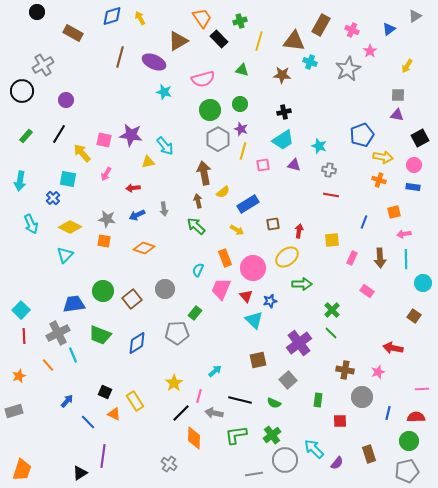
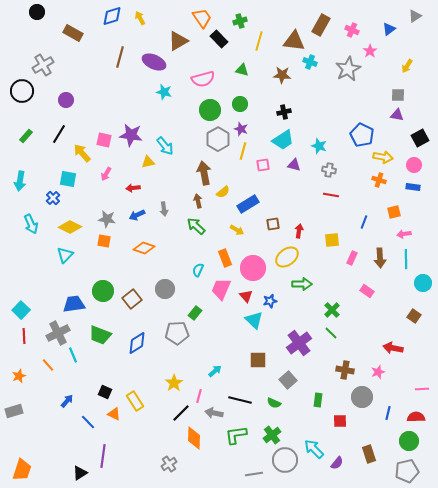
blue pentagon at (362, 135): rotated 25 degrees counterclockwise
brown square at (258, 360): rotated 12 degrees clockwise
gray cross at (169, 464): rotated 21 degrees clockwise
